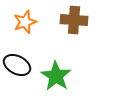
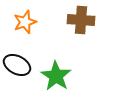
brown cross: moved 7 px right
